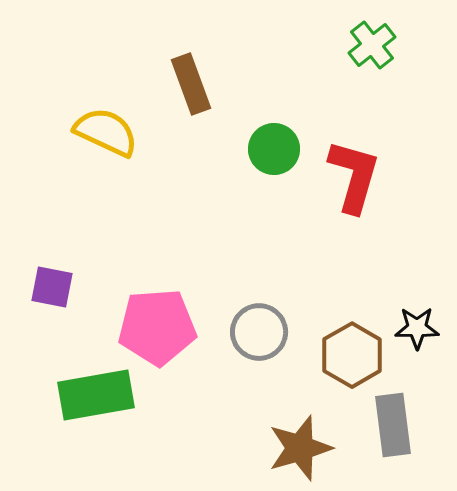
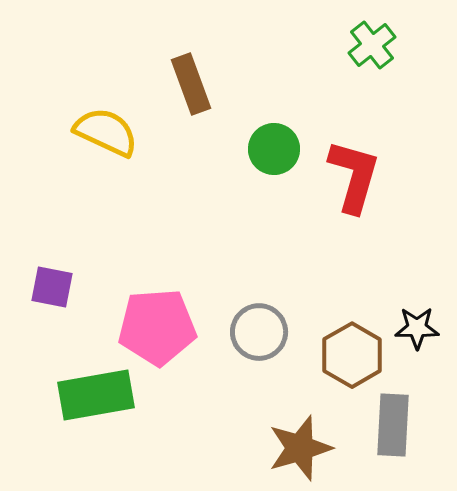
gray rectangle: rotated 10 degrees clockwise
